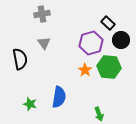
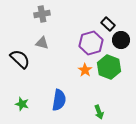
black rectangle: moved 1 px down
gray triangle: moved 2 px left; rotated 40 degrees counterclockwise
black semicircle: rotated 35 degrees counterclockwise
green hexagon: rotated 15 degrees clockwise
blue semicircle: moved 3 px down
green star: moved 8 px left
green arrow: moved 2 px up
